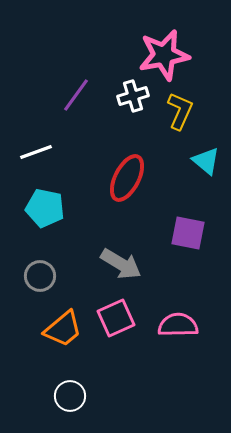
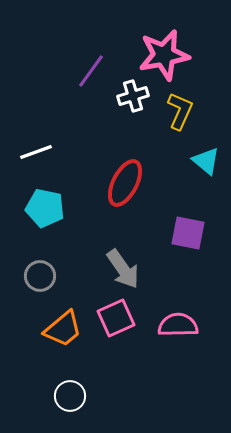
purple line: moved 15 px right, 24 px up
red ellipse: moved 2 px left, 5 px down
gray arrow: moved 2 px right, 5 px down; rotated 24 degrees clockwise
